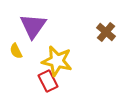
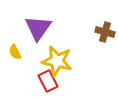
purple triangle: moved 5 px right, 2 px down
brown cross: moved 1 px left; rotated 24 degrees counterclockwise
yellow semicircle: moved 1 px left, 1 px down
